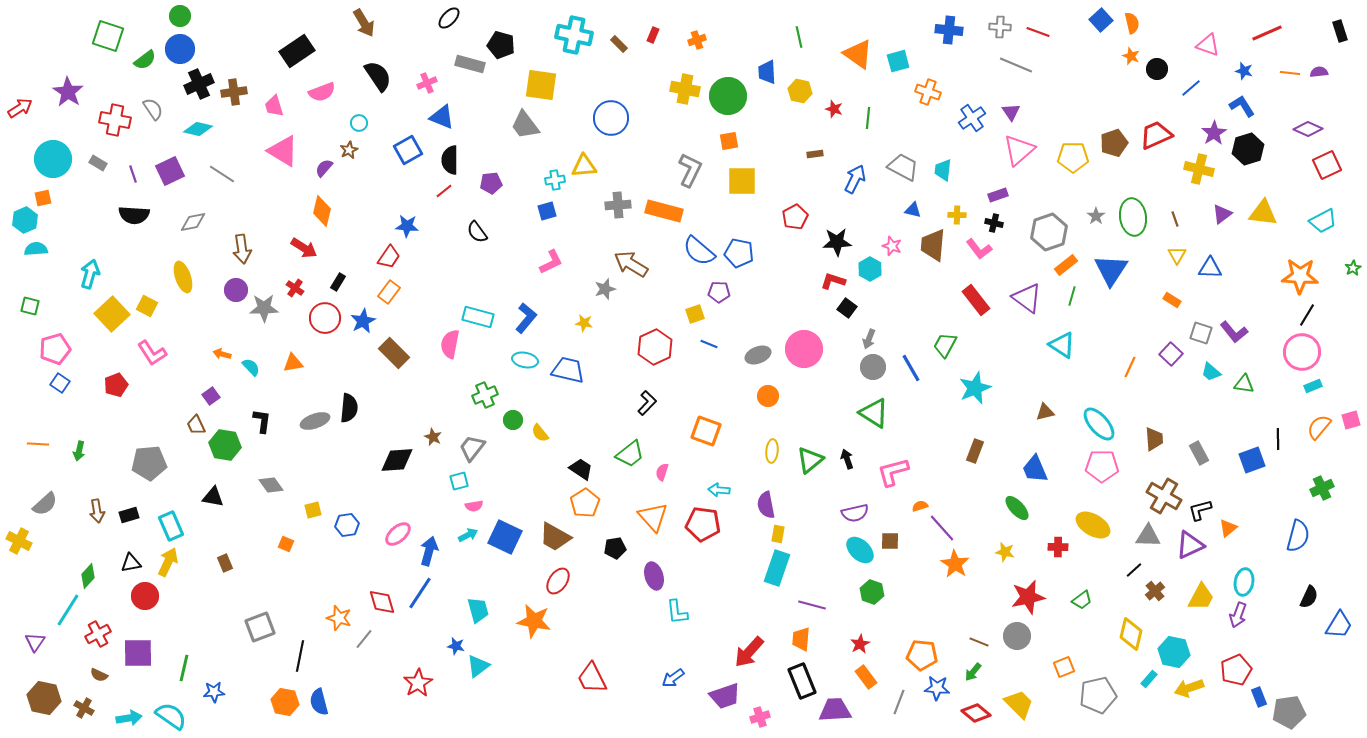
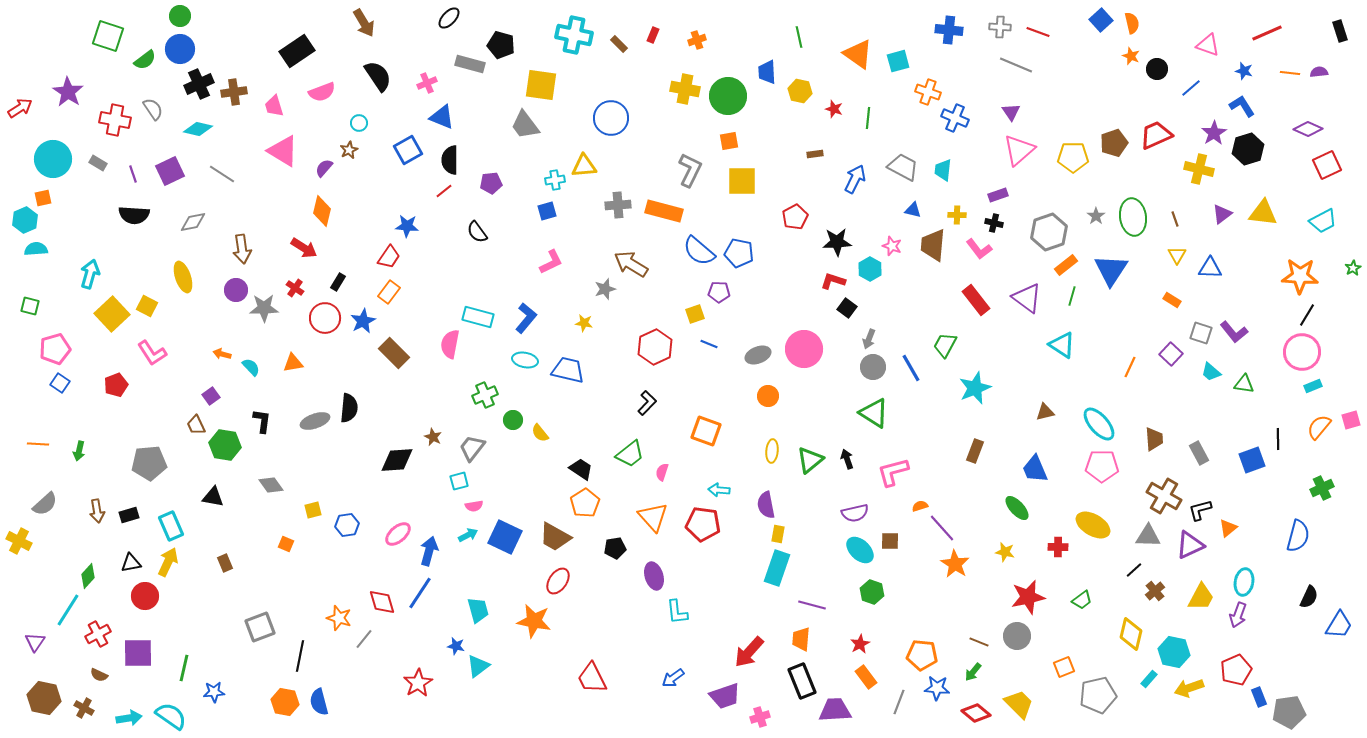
blue cross at (972, 118): moved 17 px left; rotated 32 degrees counterclockwise
